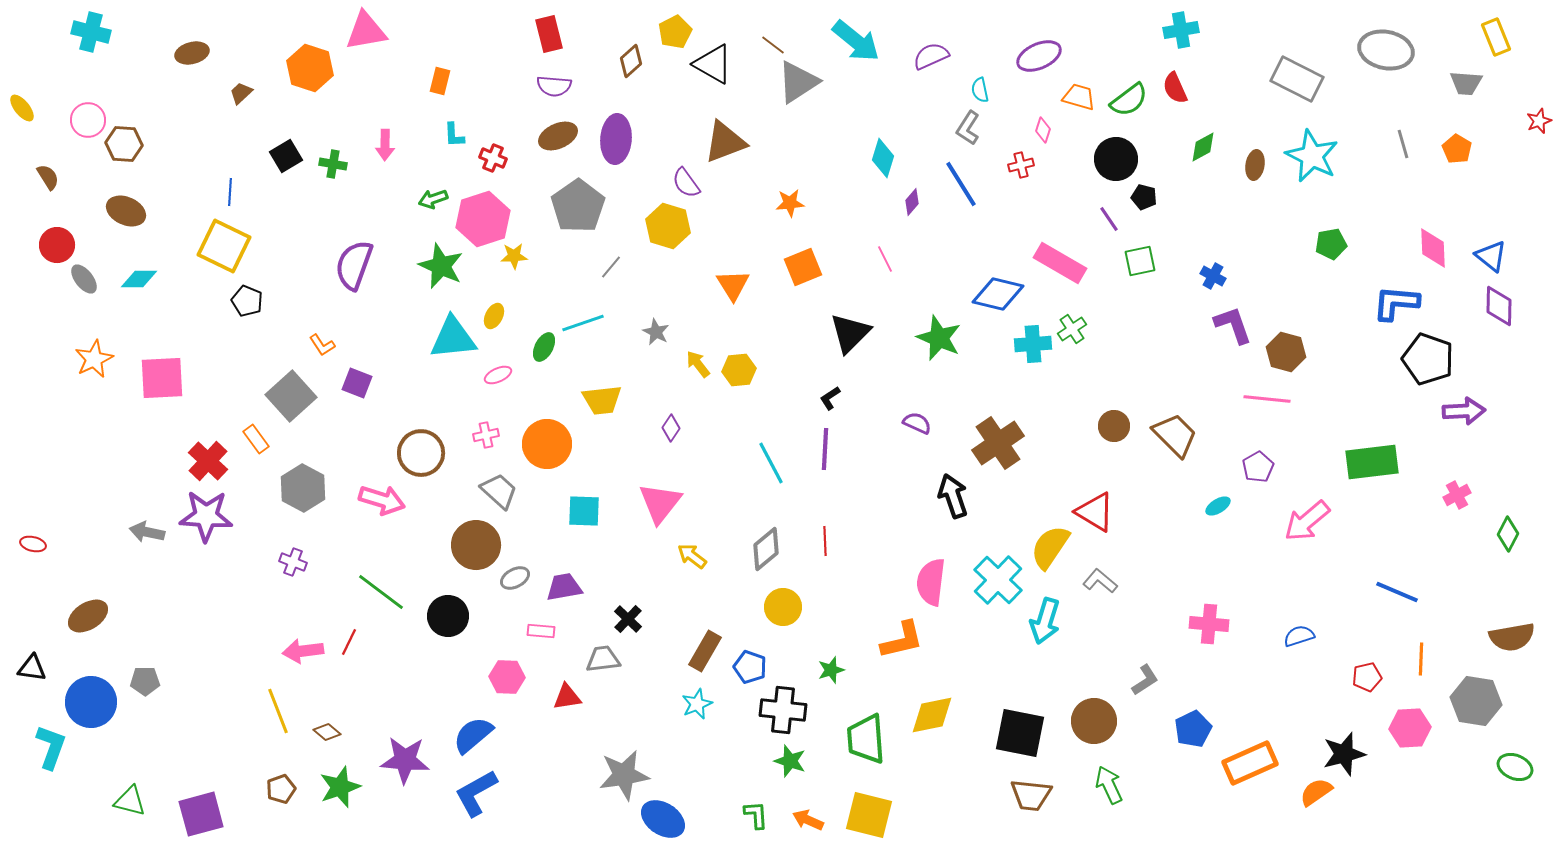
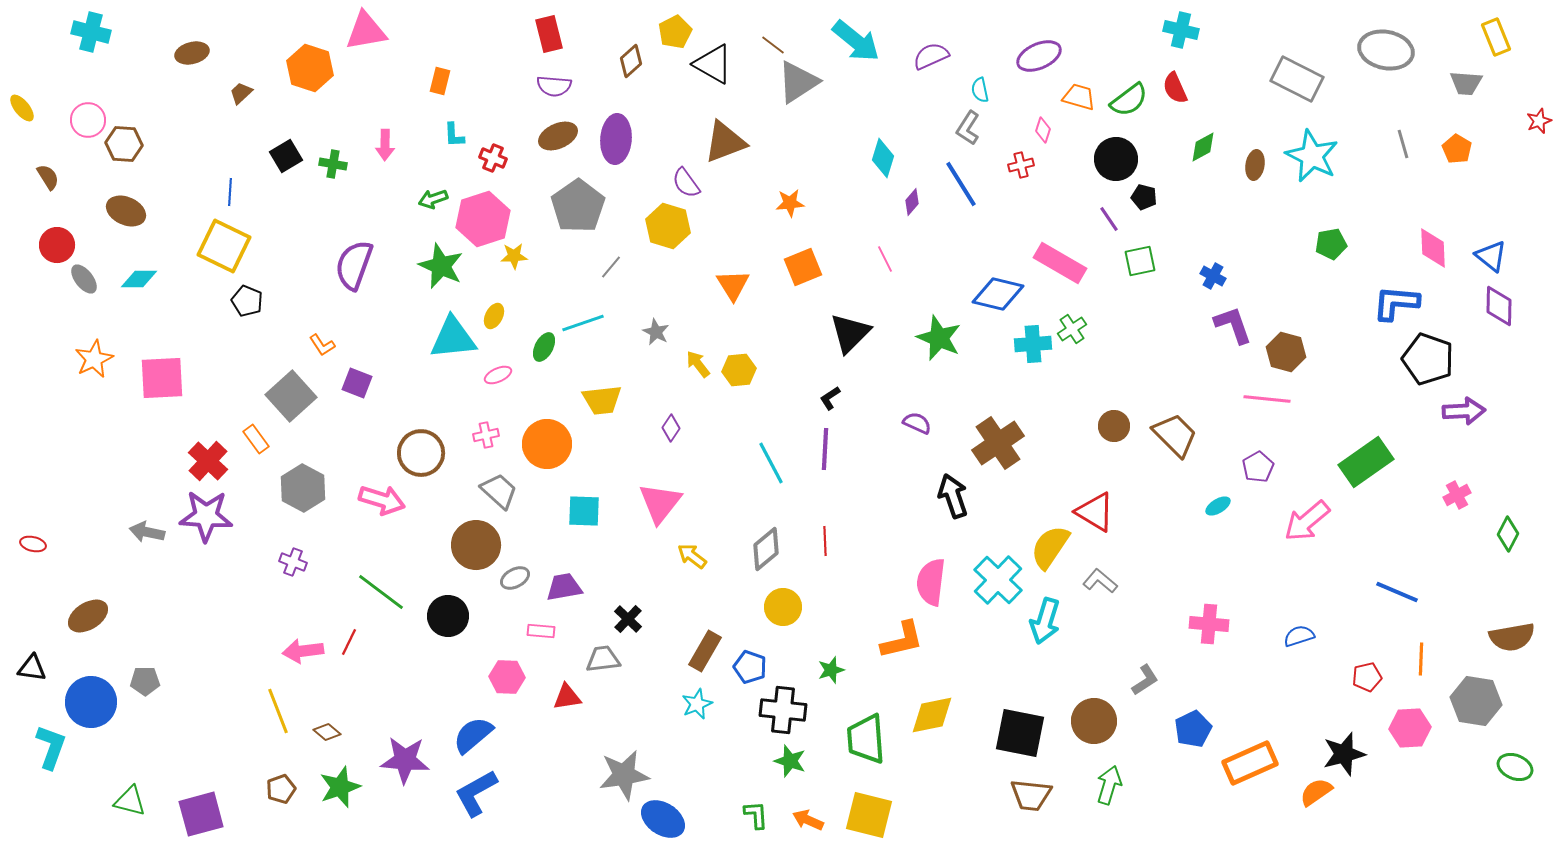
cyan cross at (1181, 30): rotated 24 degrees clockwise
green rectangle at (1372, 462): moved 6 px left; rotated 28 degrees counterclockwise
green arrow at (1109, 785): rotated 42 degrees clockwise
